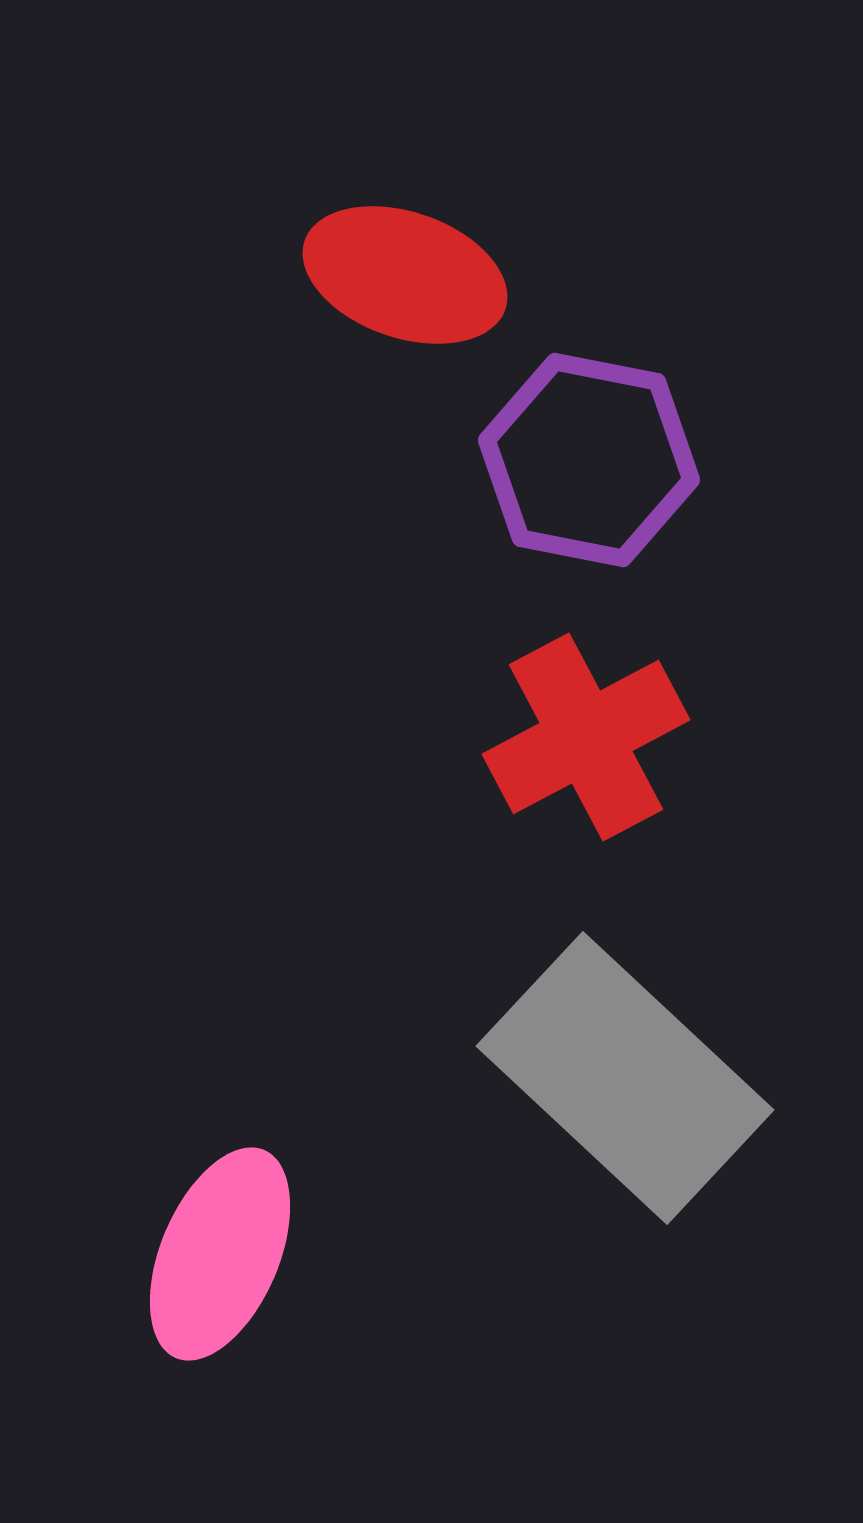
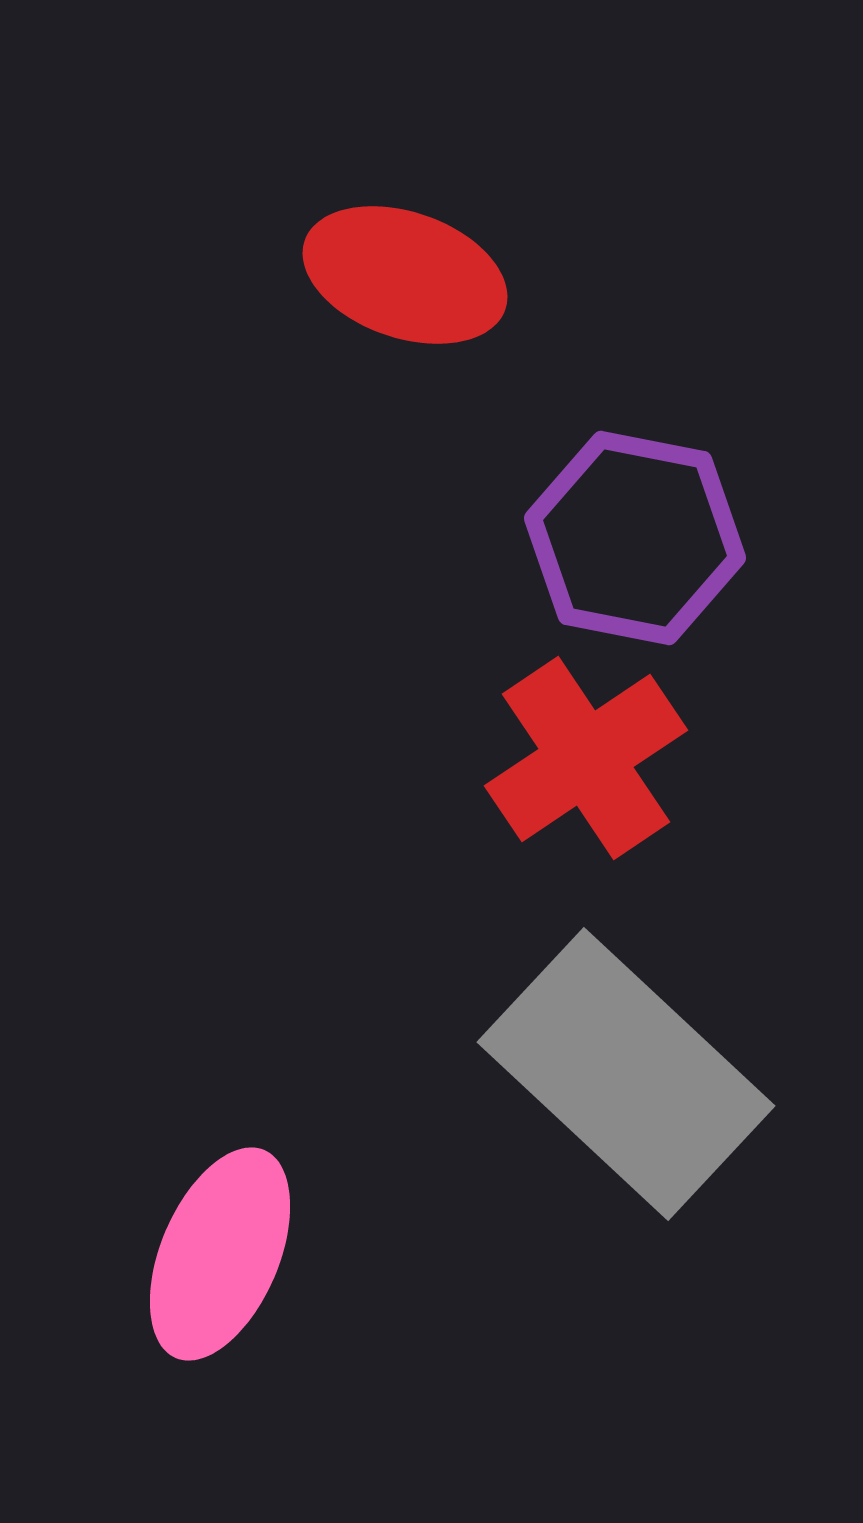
purple hexagon: moved 46 px right, 78 px down
red cross: moved 21 px down; rotated 6 degrees counterclockwise
gray rectangle: moved 1 px right, 4 px up
